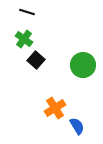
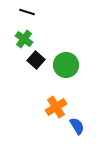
green circle: moved 17 px left
orange cross: moved 1 px right, 1 px up
